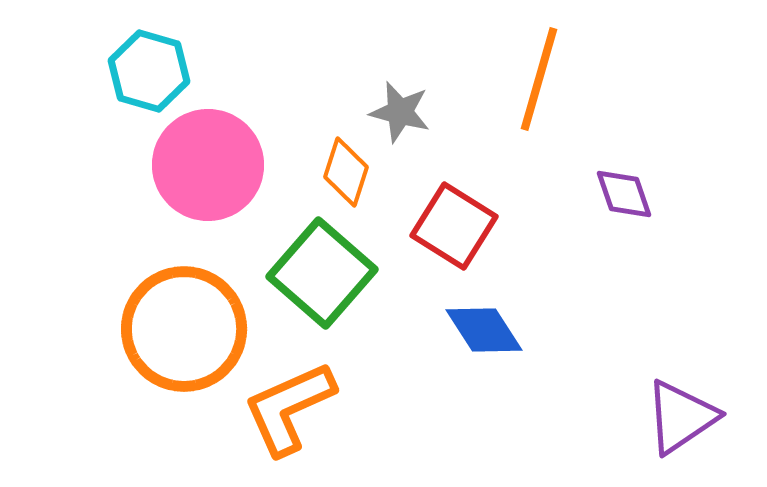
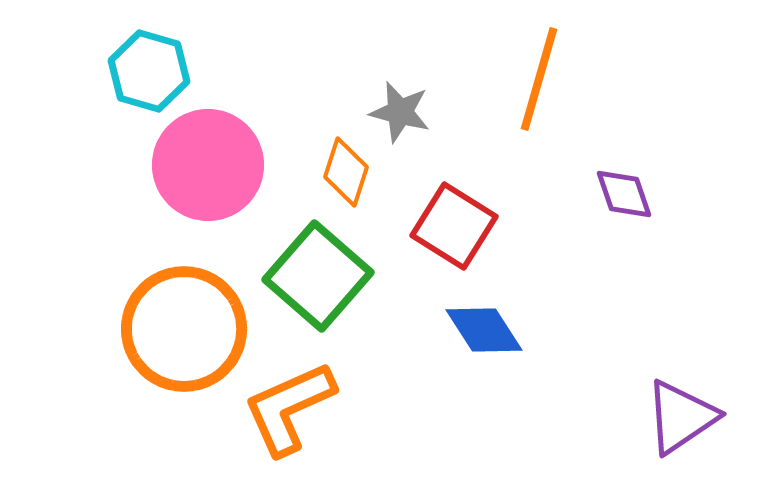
green square: moved 4 px left, 3 px down
